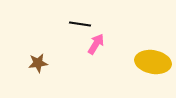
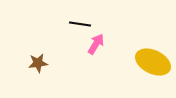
yellow ellipse: rotated 16 degrees clockwise
